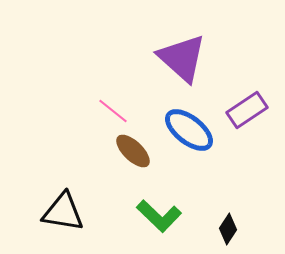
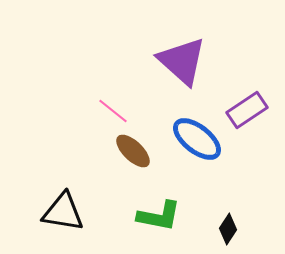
purple triangle: moved 3 px down
blue ellipse: moved 8 px right, 9 px down
green L-shape: rotated 33 degrees counterclockwise
